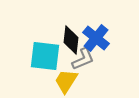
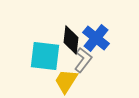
gray L-shape: moved 1 px down; rotated 30 degrees counterclockwise
